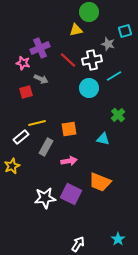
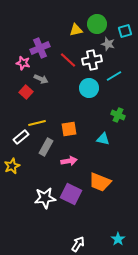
green circle: moved 8 px right, 12 px down
red square: rotated 32 degrees counterclockwise
green cross: rotated 24 degrees counterclockwise
